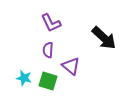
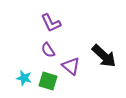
black arrow: moved 18 px down
purple semicircle: rotated 35 degrees counterclockwise
